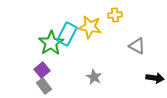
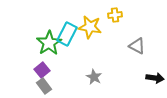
green star: moved 2 px left
